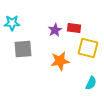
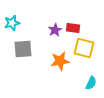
cyan star: rotated 14 degrees counterclockwise
red rectangle: moved 1 px left
yellow square: moved 4 px left
